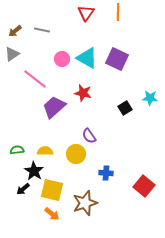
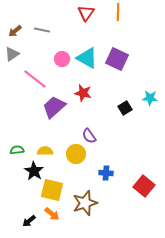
black arrow: moved 6 px right, 32 px down
